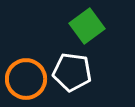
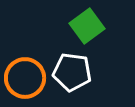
orange circle: moved 1 px left, 1 px up
